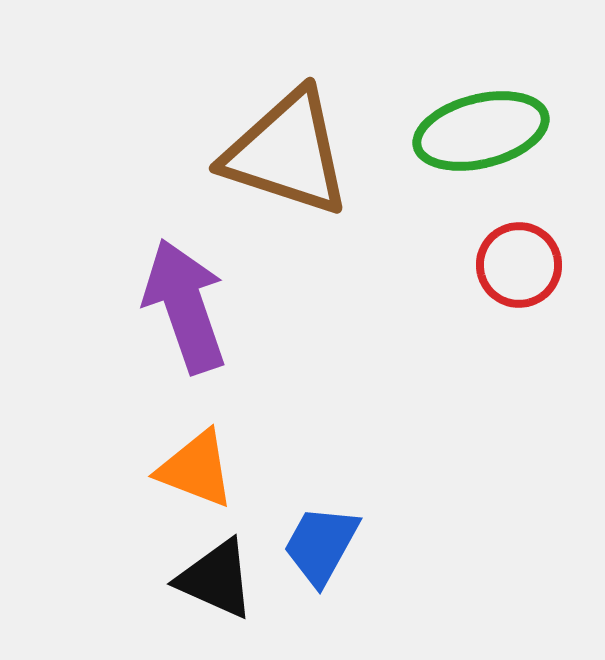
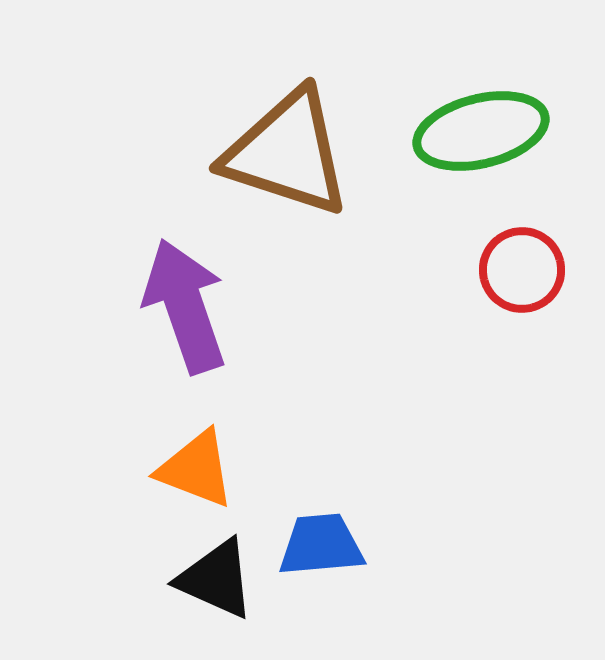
red circle: moved 3 px right, 5 px down
blue trapezoid: rotated 56 degrees clockwise
